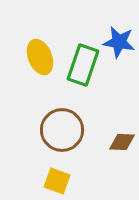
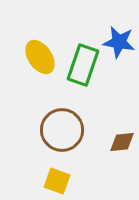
yellow ellipse: rotated 12 degrees counterclockwise
brown diamond: rotated 8 degrees counterclockwise
